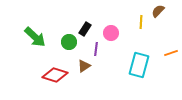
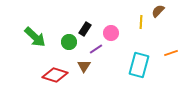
purple line: rotated 48 degrees clockwise
brown triangle: rotated 24 degrees counterclockwise
